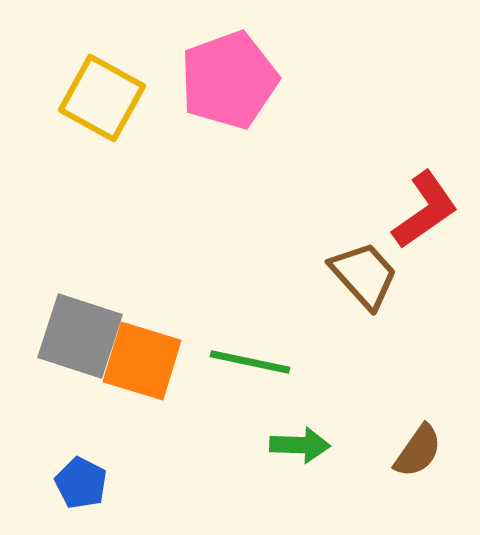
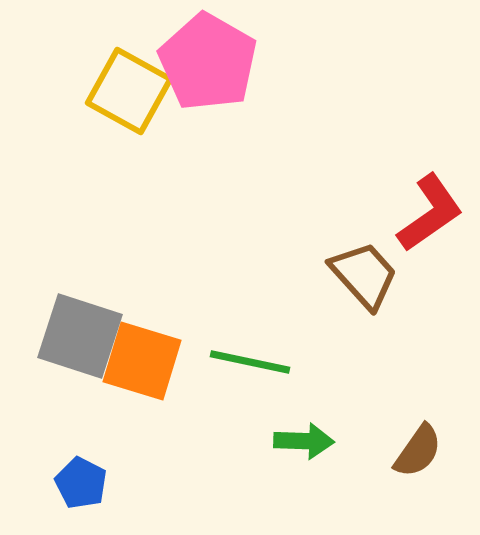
pink pentagon: moved 21 px left, 18 px up; rotated 22 degrees counterclockwise
yellow square: moved 27 px right, 7 px up
red L-shape: moved 5 px right, 3 px down
green arrow: moved 4 px right, 4 px up
